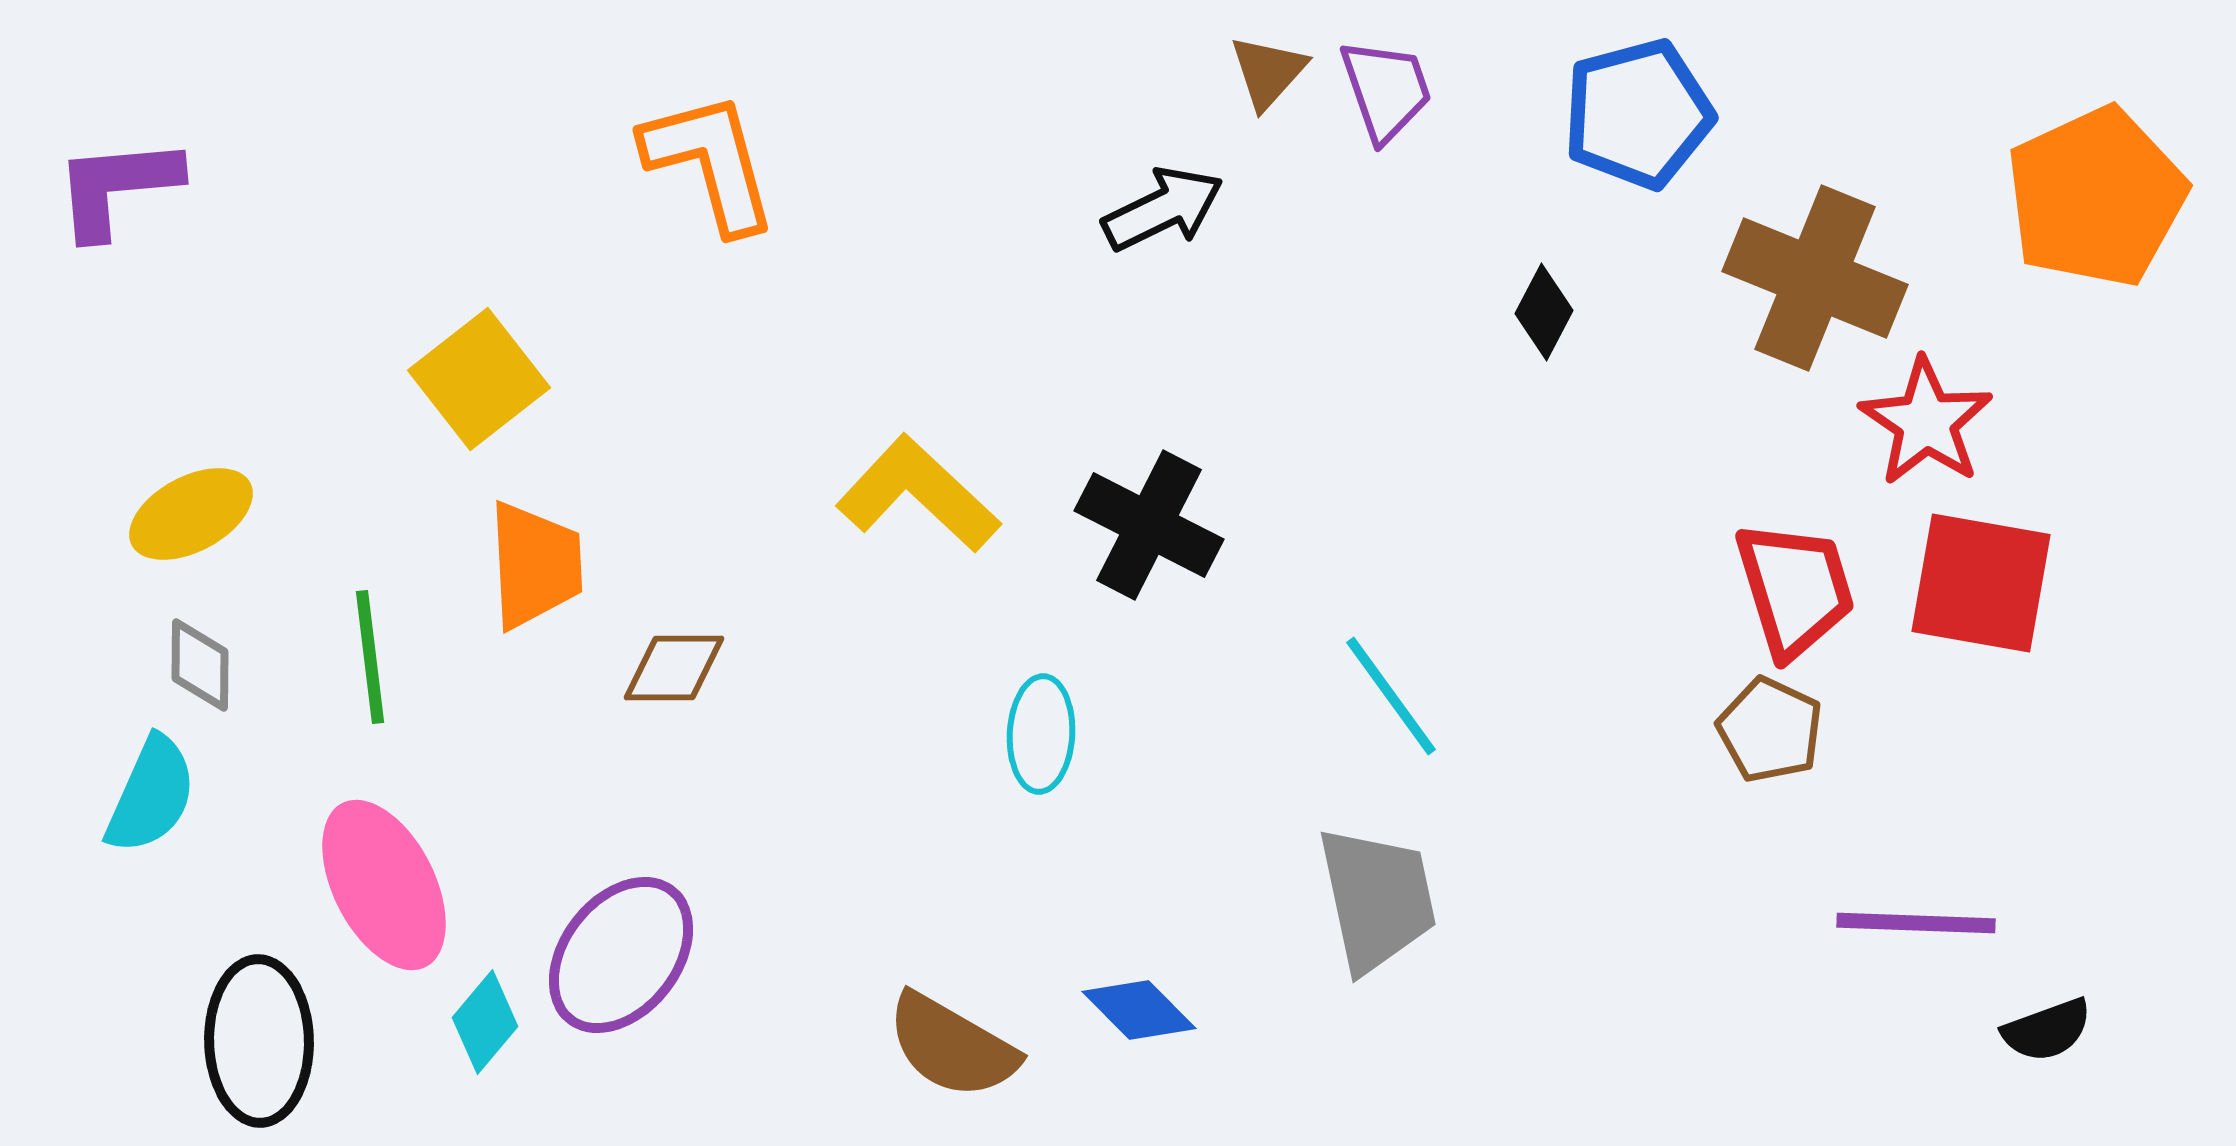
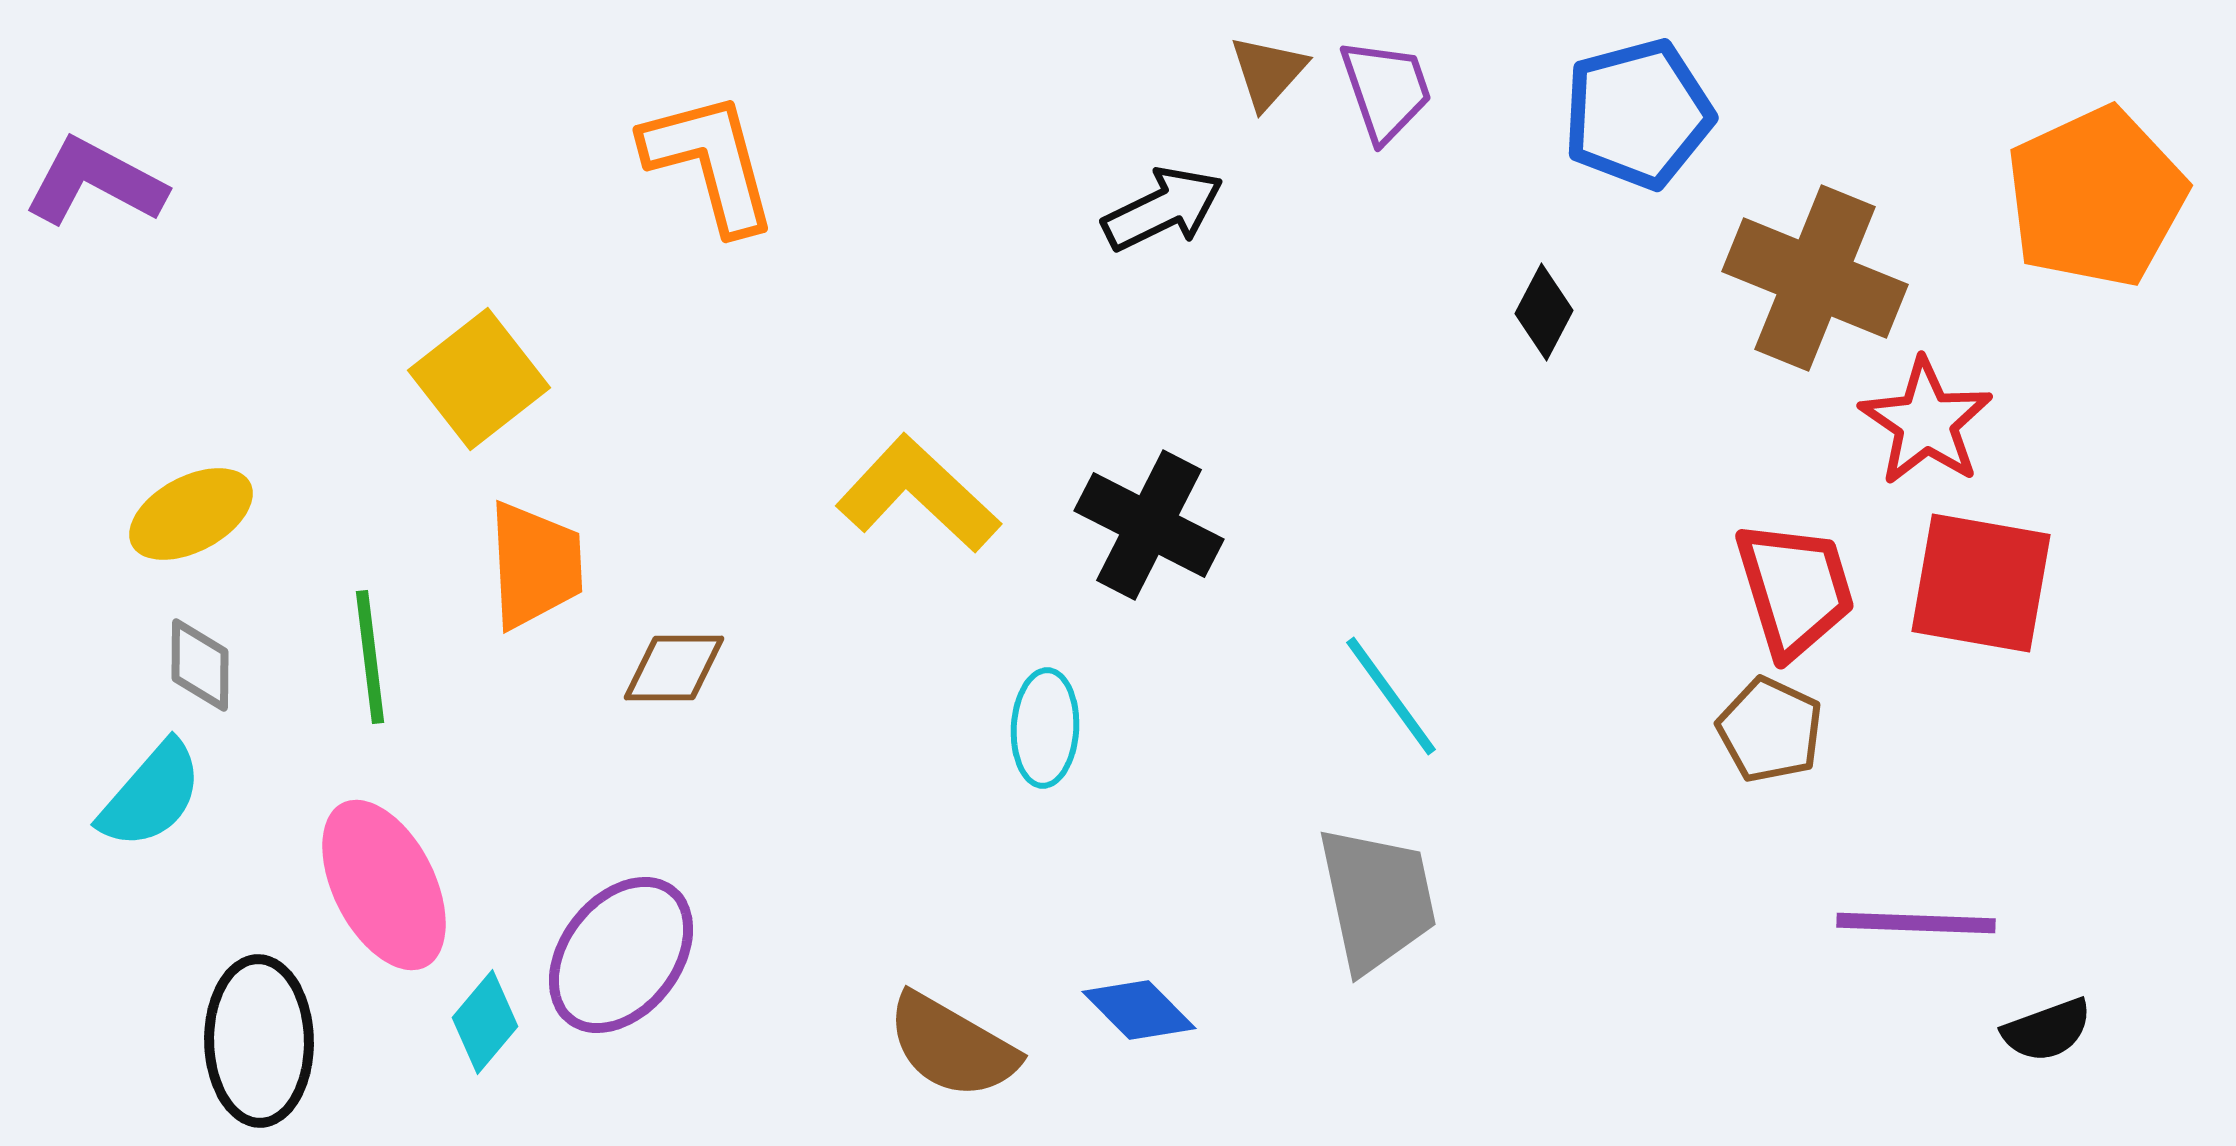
purple L-shape: moved 22 px left, 5 px up; rotated 33 degrees clockwise
cyan ellipse: moved 4 px right, 6 px up
cyan semicircle: rotated 17 degrees clockwise
